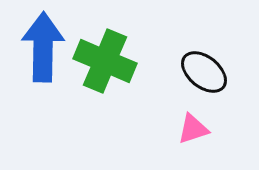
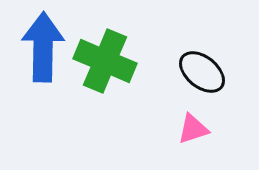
black ellipse: moved 2 px left
